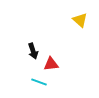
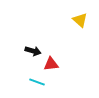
black arrow: rotated 56 degrees counterclockwise
cyan line: moved 2 px left
